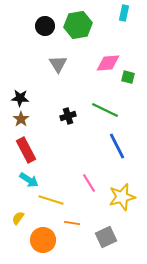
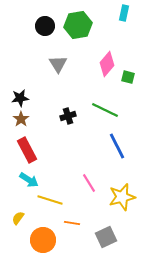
pink diamond: moved 1 px left, 1 px down; rotated 45 degrees counterclockwise
black star: rotated 12 degrees counterclockwise
red rectangle: moved 1 px right
yellow line: moved 1 px left
